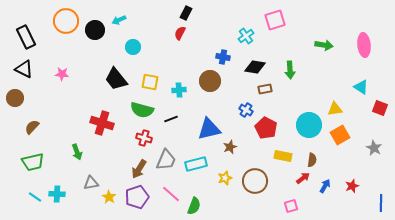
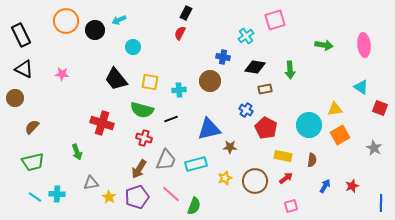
black rectangle at (26, 37): moved 5 px left, 2 px up
brown star at (230, 147): rotated 24 degrees clockwise
red arrow at (303, 178): moved 17 px left
